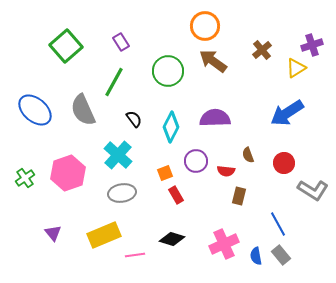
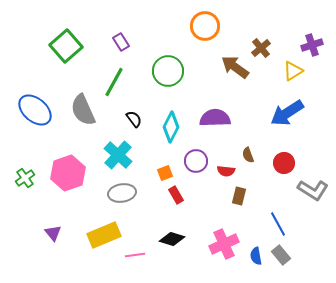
brown cross: moved 1 px left, 2 px up
brown arrow: moved 22 px right, 6 px down
yellow triangle: moved 3 px left, 3 px down
